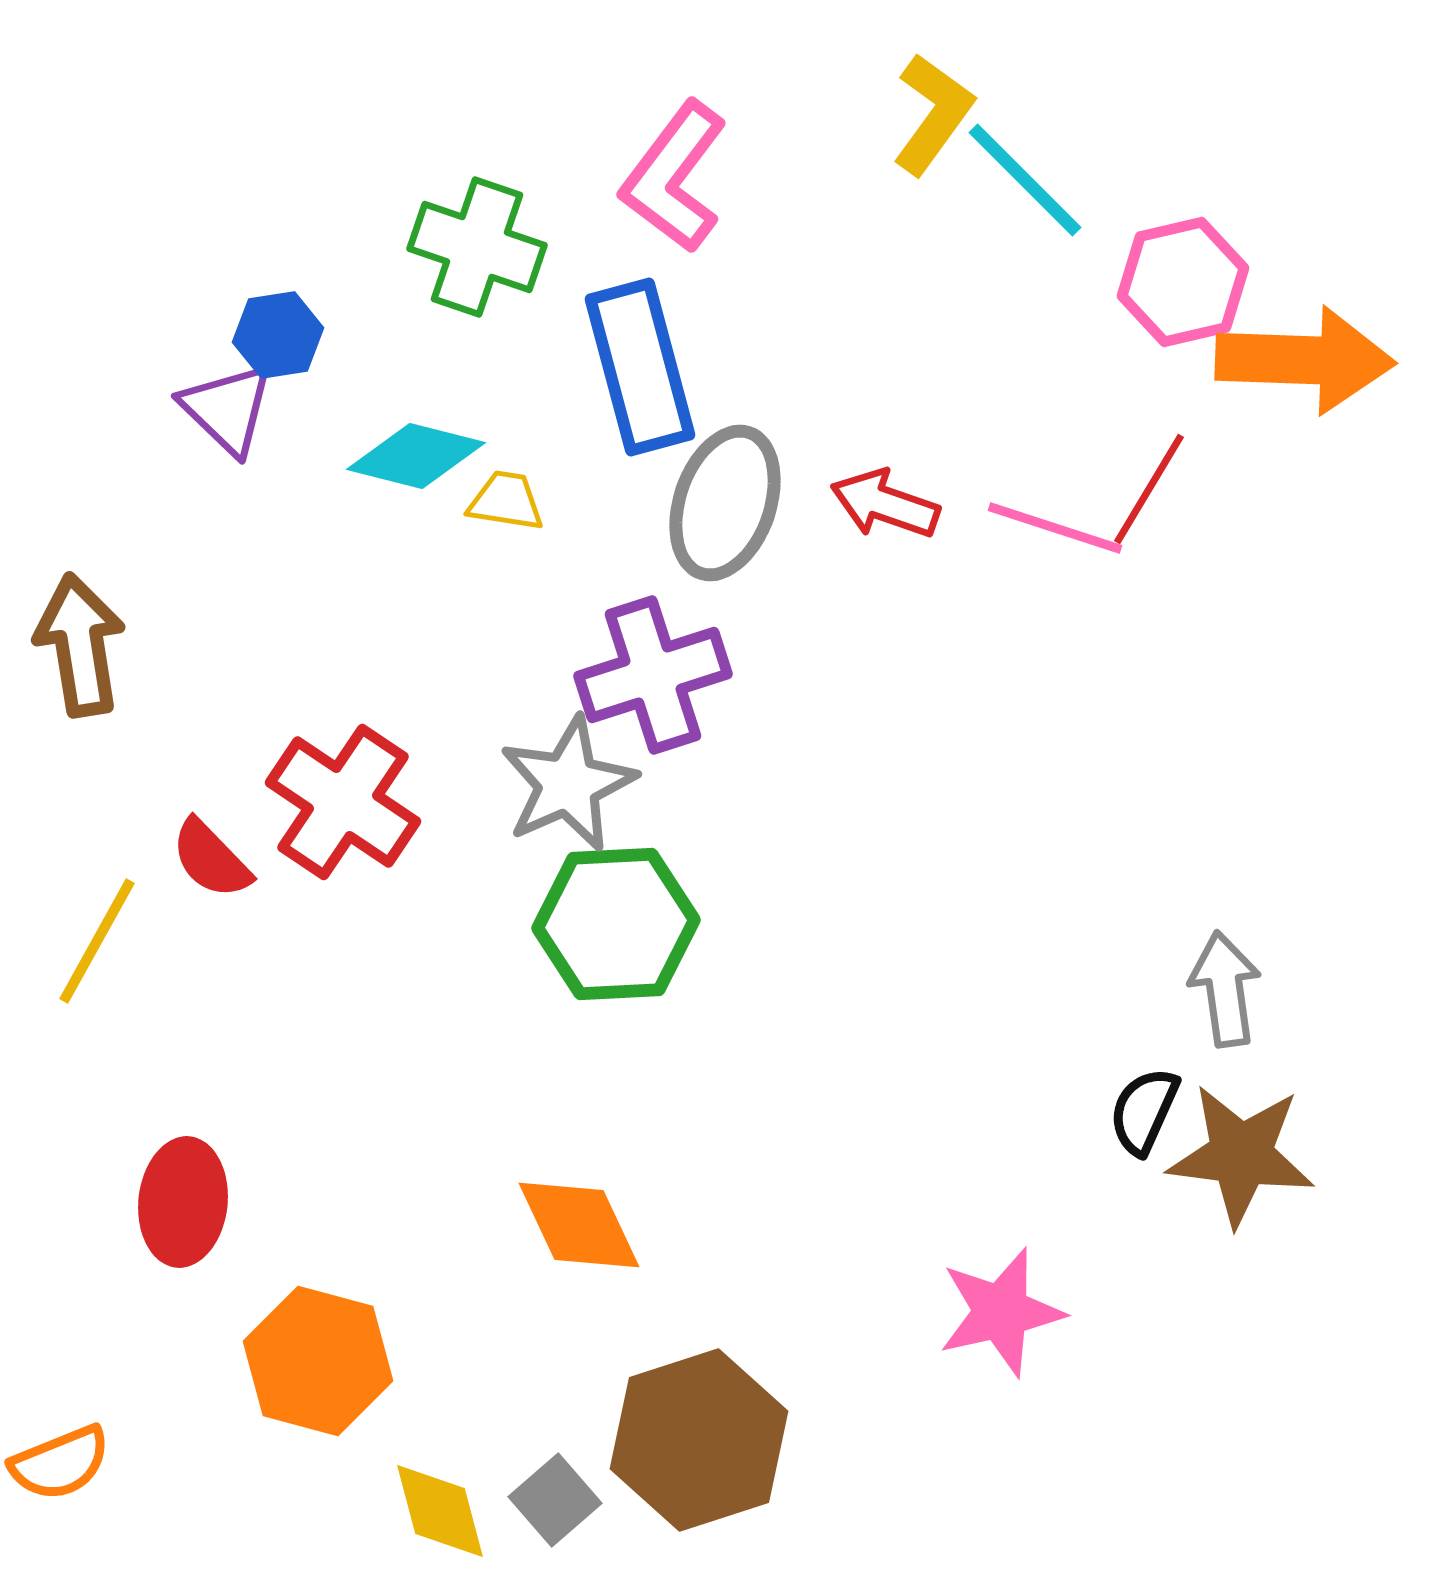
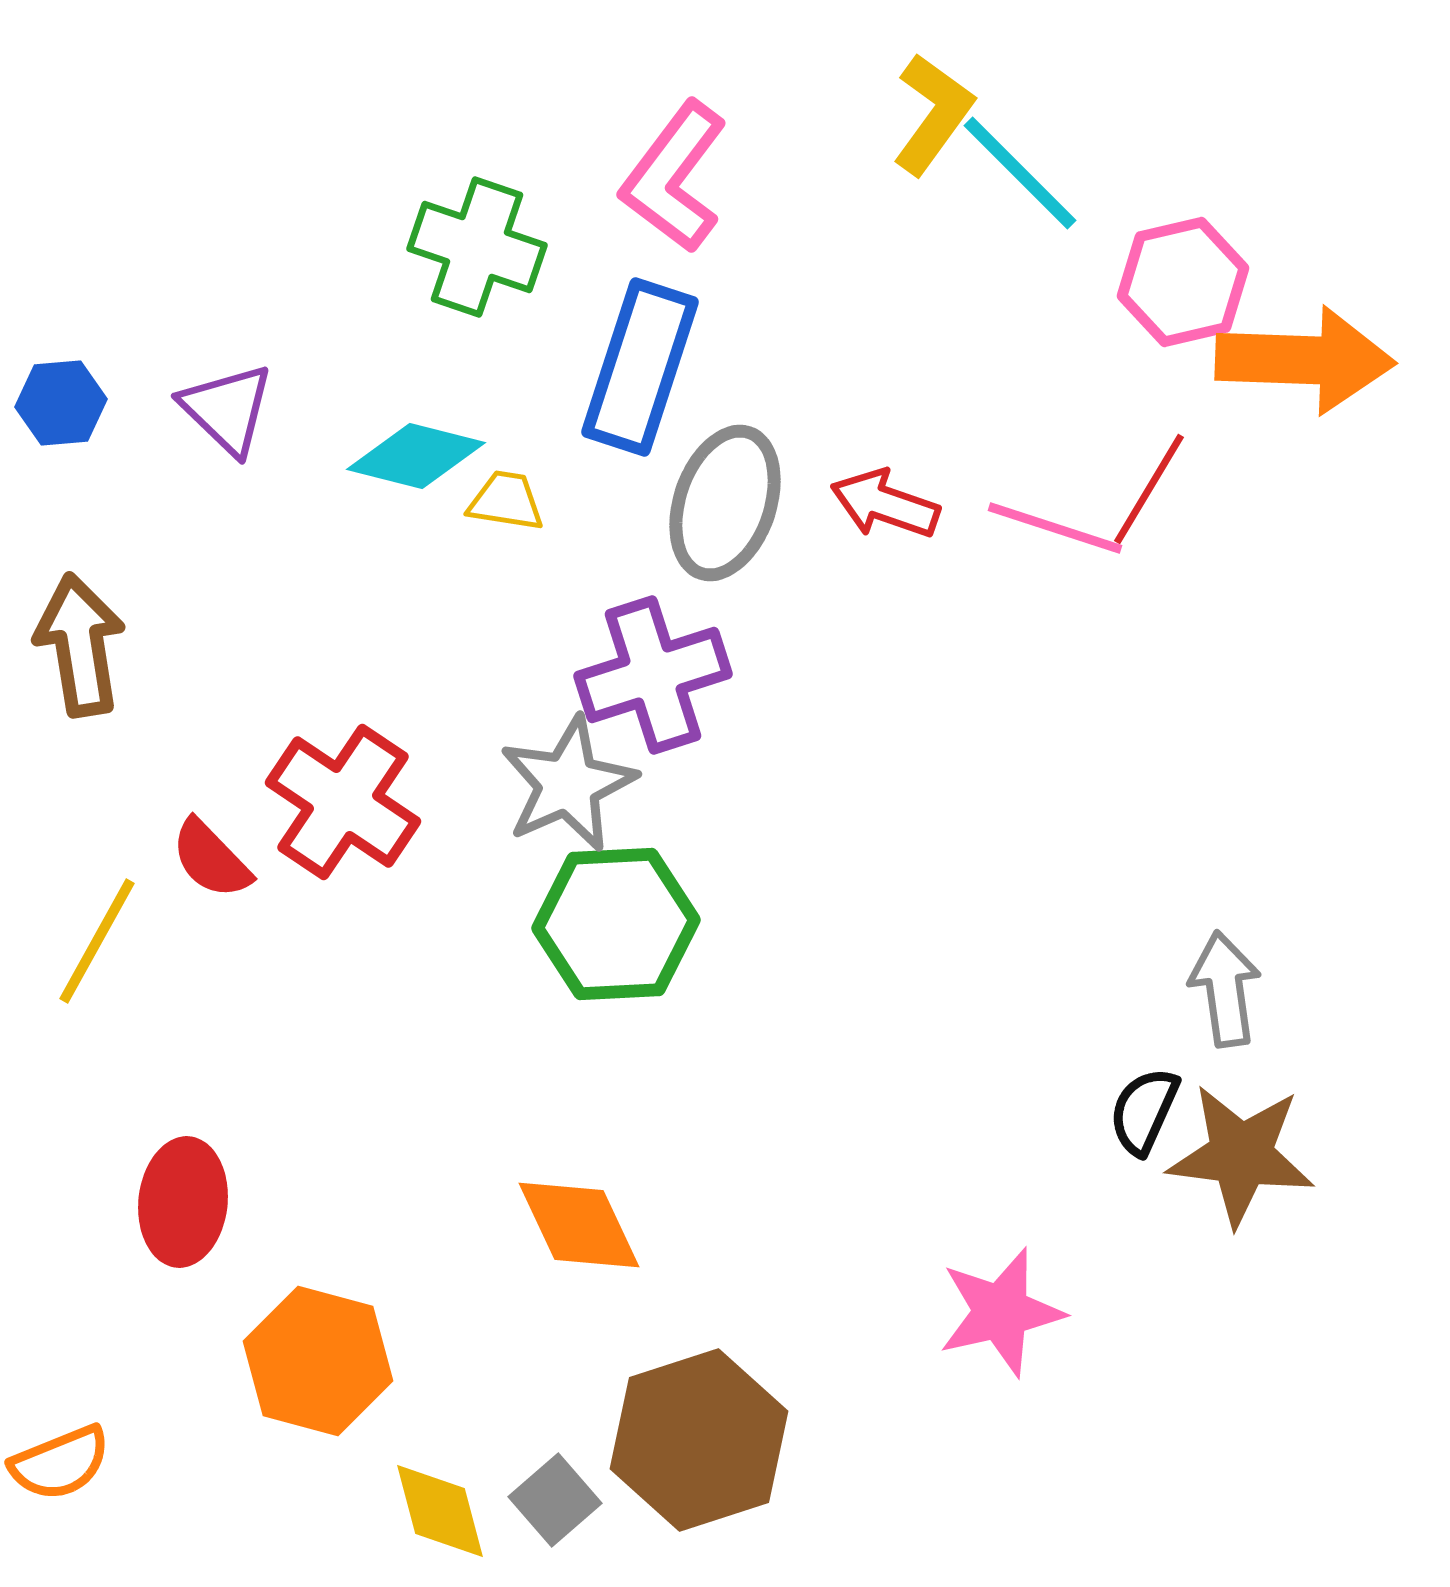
cyan line: moved 5 px left, 7 px up
blue hexagon: moved 217 px left, 68 px down; rotated 4 degrees clockwise
blue rectangle: rotated 33 degrees clockwise
